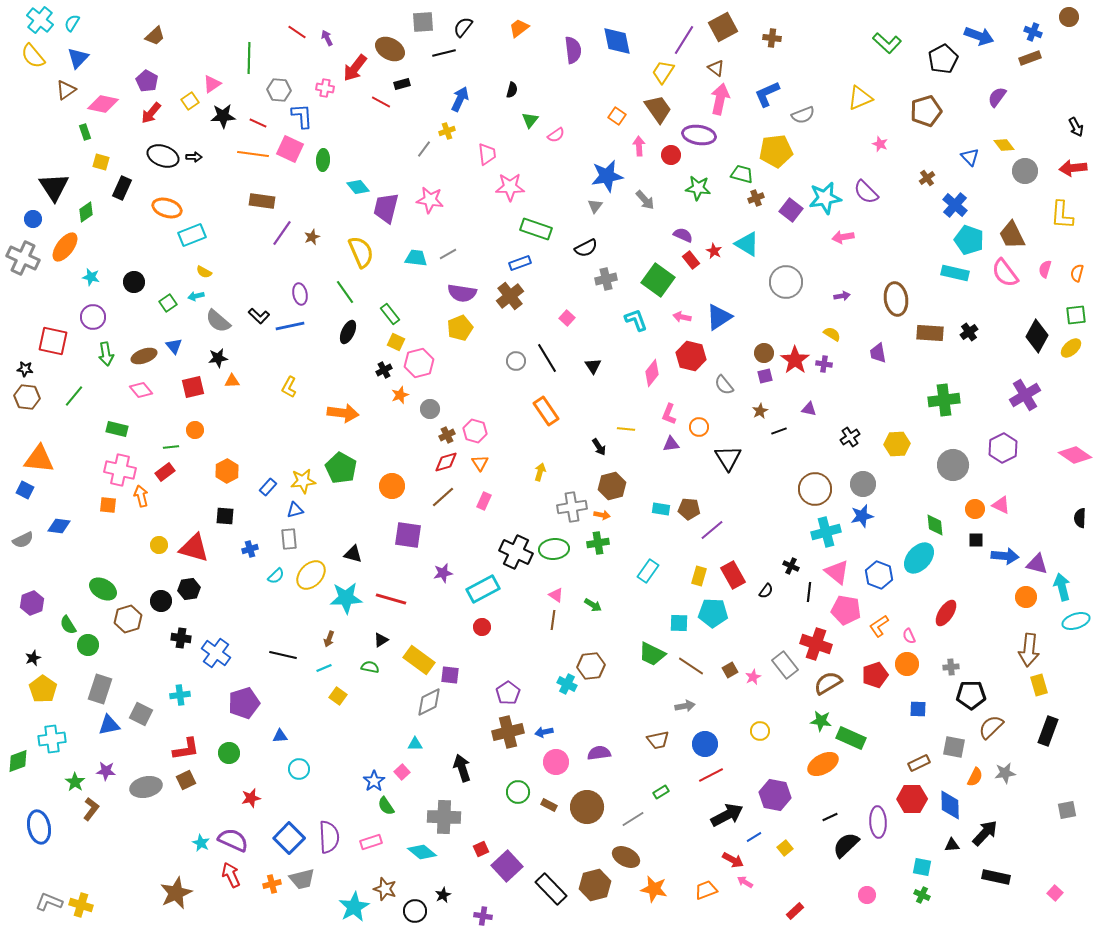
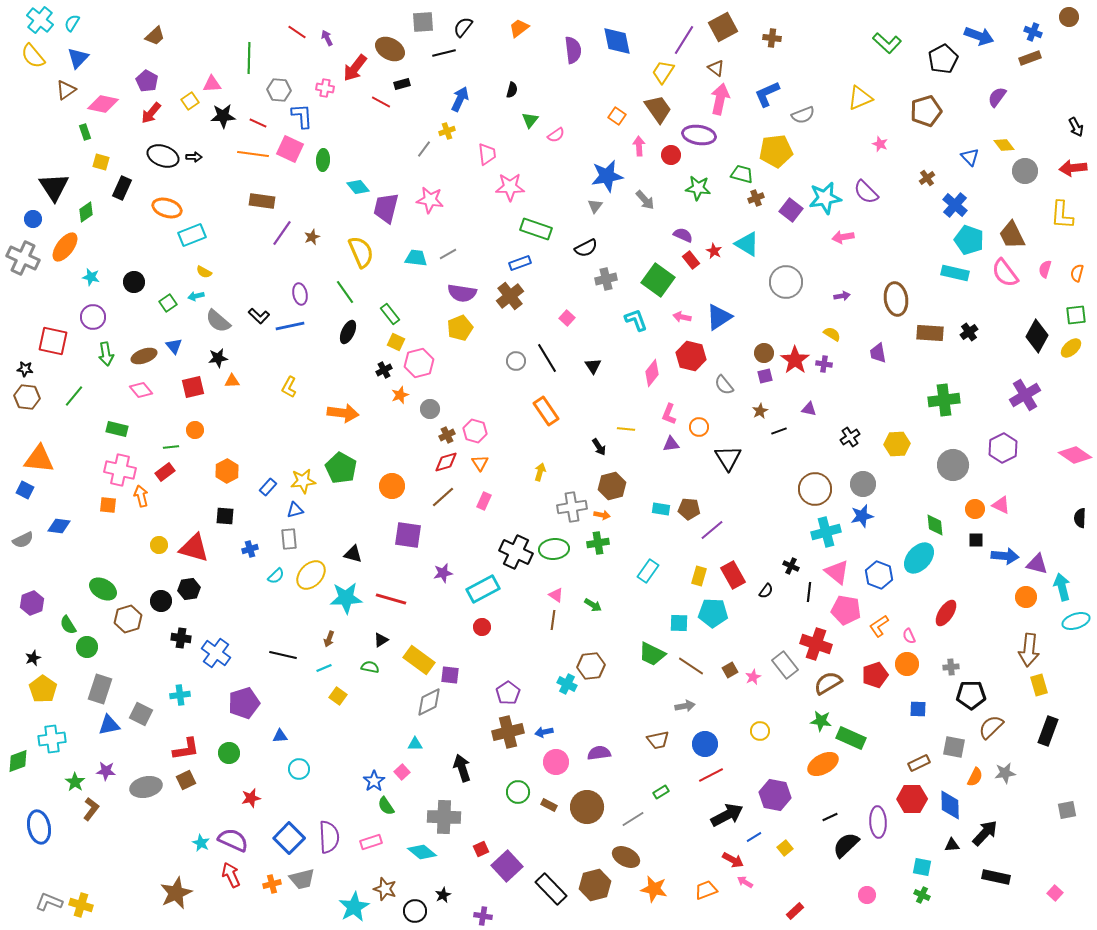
pink triangle at (212, 84): rotated 30 degrees clockwise
green circle at (88, 645): moved 1 px left, 2 px down
